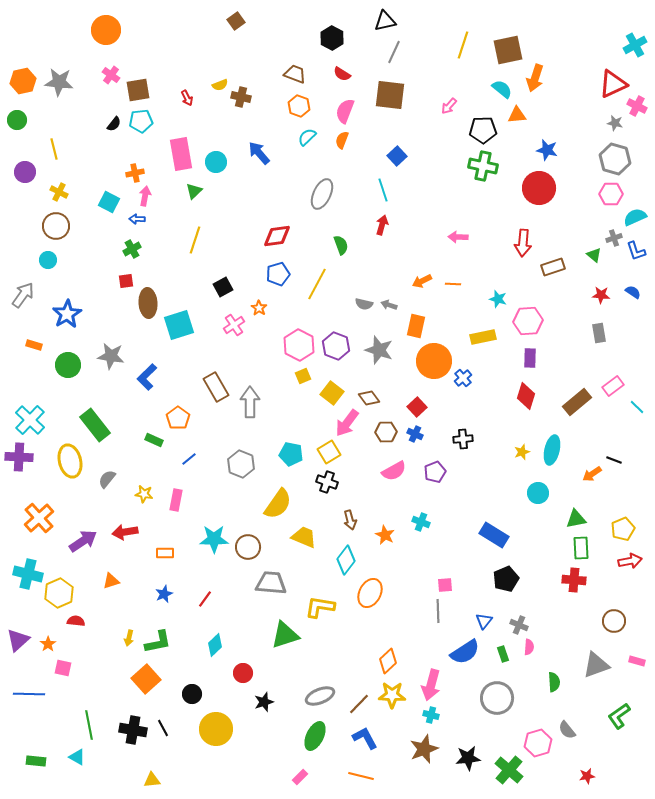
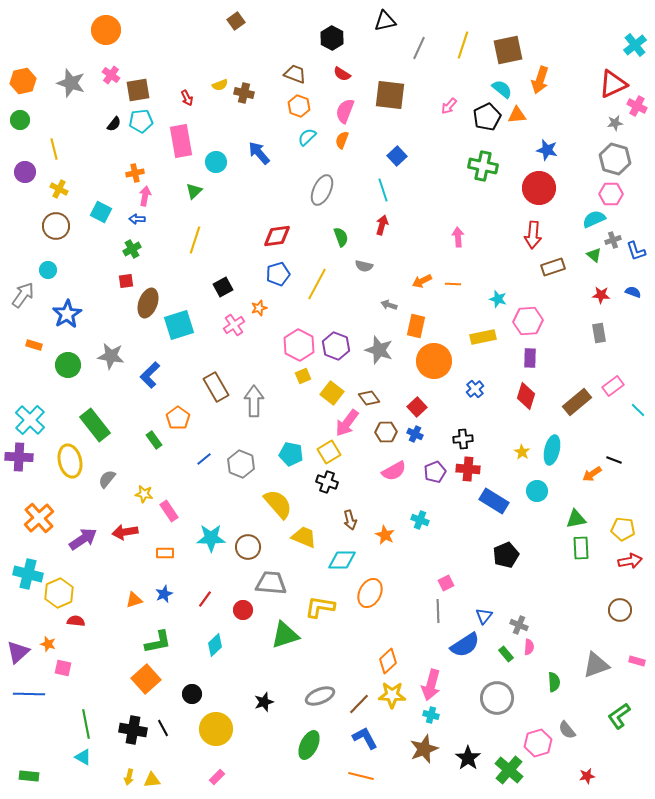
cyan cross at (635, 45): rotated 10 degrees counterclockwise
gray line at (394, 52): moved 25 px right, 4 px up
orange arrow at (535, 78): moved 5 px right, 2 px down
gray star at (59, 82): moved 12 px right, 1 px down; rotated 12 degrees clockwise
brown cross at (241, 97): moved 3 px right, 4 px up
green circle at (17, 120): moved 3 px right
gray star at (615, 123): rotated 21 degrees counterclockwise
black pentagon at (483, 130): moved 4 px right, 13 px up; rotated 24 degrees counterclockwise
pink rectangle at (181, 154): moved 13 px up
yellow cross at (59, 192): moved 3 px up
gray ellipse at (322, 194): moved 4 px up
cyan square at (109, 202): moved 8 px left, 10 px down
cyan semicircle at (635, 217): moved 41 px left, 2 px down
pink arrow at (458, 237): rotated 84 degrees clockwise
gray cross at (614, 238): moved 1 px left, 2 px down
red arrow at (523, 243): moved 10 px right, 8 px up
green semicircle at (341, 245): moved 8 px up
cyan circle at (48, 260): moved 10 px down
blue semicircle at (633, 292): rotated 14 degrees counterclockwise
brown ellipse at (148, 303): rotated 24 degrees clockwise
gray semicircle at (364, 304): moved 38 px up
orange star at (259, 308): rotated 21 degrees clockwise
blue L-shape at (147, 377): moved 3 px right, 2 px up
blue cross at (463, 378): moved 12 px right, 11 px down
gray arrow at (250, 402): moved 4 px right, 1 px up
cyan line at (637, 407): moved 1 px right, 3 px down
green rectangle at (154, 440): rotated 30 degrees clockwise
yellow star at (522, 452): rotated 21 degrees counterclockwise
blue line at (189, 459): moved 15 px right
cyan circle at (538, 493): moved 1 px left, 2 px up
pink rectangle at (176, 500): moved 7 px left, 11 px down; rotated 45 degrees counterclockwise
yellow semicircle at (278, 504): rotated 76 degrees counterclockwise
cyan cross at (421, 522): moved 1 px left, 2 px up
yellow pentagon at (623, 529): rotated 30 degrees clockwise
blue rectangle at (494, 535): moved 34 px up
cyan star at (214, 539): moved 3 px left, 1 px up
purple arrow at (83, 541): moved 2 px up
cyan diamond at (346, 560): moved 4 px left; rotated 52 degrees clockwise
black pentagon at (506, 579): moved 24 px up
red cross at (574, 580): moved 106 px left, 111 px up
orange triangle at (111, 581): moved 23 px right, 19 px down
pink square at (445, 585): moved 1 px right, 2 px up; rotated 21 degrees counterclockwise
blue triangle at (484, 621): moved 5 px up
brown circle at (614, 621): moved 6 px right, 11 px up
yellow arrow at (129, 638): moved 139 px down
purple triangle at (18, 640): moved 12 px down
orange star at (48, 644): rotated 21 degrees counterclockwise
blue semicircle at (465, 652): moved 7 px up
green rectangle at (503, 654): moved 3 px right; rotated 21 degrees counterclockwise
red circle at (243, 673): moved 63 px up
green line at (89, 725): moved 3 px left, 1 px up
green ellipse at (315, 736): moved 6 px left, 9 px down
cyan triangle at (77, 757): moved 6 px right
black star at (468, 758): rotated 30 degrees counterclockwise
green rectangle at (36, 761): moved 7 px left, 15 px down
pink rectangle at (300, 777): moved 83 px left
